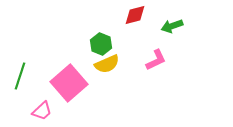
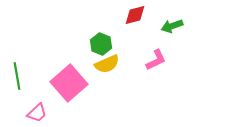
green line: moved 3 px left; rotated 28 degrees counterclockwise
pink trapezoid: moved 5 px left, 2 px down
